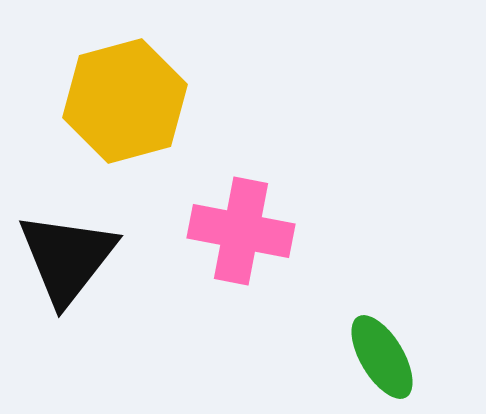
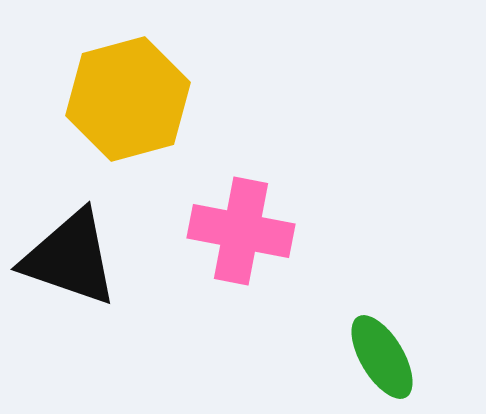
yellow hexagon: moved 3 px right, 2 px up
black triangle: moved 3 px right; rotated 49 degrees counterclockwise
